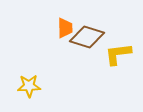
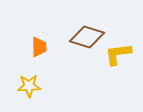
orange trapezoid: moved 26 px left, 19 px down
